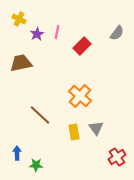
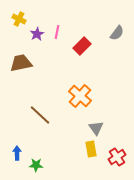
yellow rectangle: moved 17 px right, 17 px down
